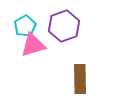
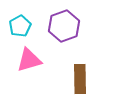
cyan pentagon: moved 5 px left
pink triangle: moved 4 px left, 15 px down
